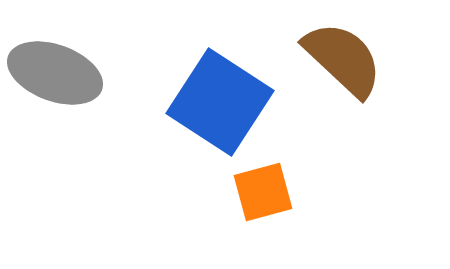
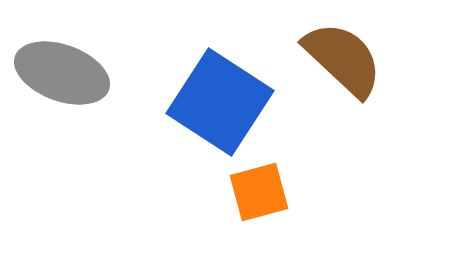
gray ellipse: moved 7 px right
orange square: moved 4 px left
